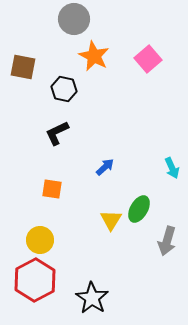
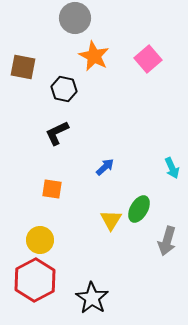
gray circle: moved 1 px right, 1 px up
